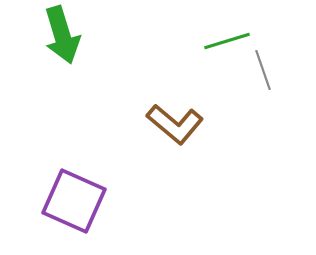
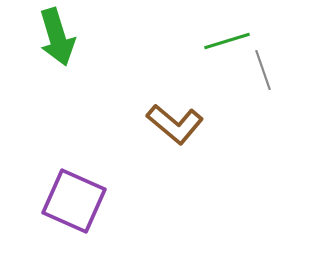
green arrow: moved 5 px left, 2 px down
